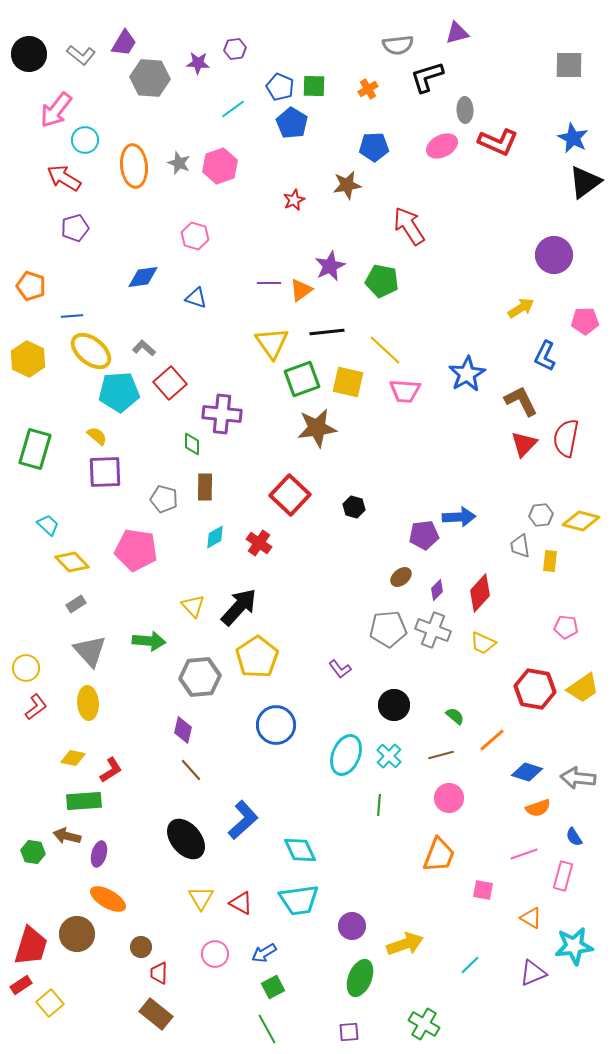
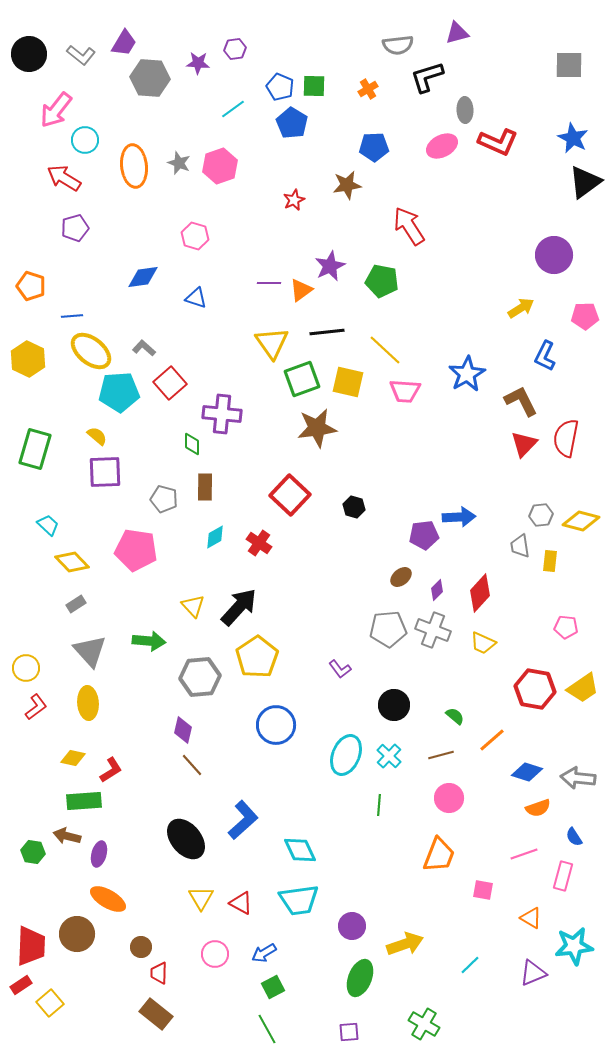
pink pentagon at (585, 321): moved 5 px up
brown line at (191, 770): moved 1 px right, 5 px up
red trapezoid at (31, 946): rotated 15 degrees counterclockwise
